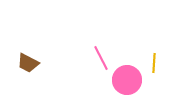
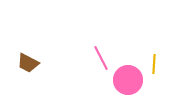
yellow line: moved 1 px down
pink circle: moved 1 px right
